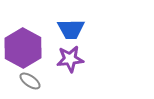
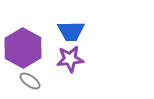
blue trapezoid: moved 2 px down
